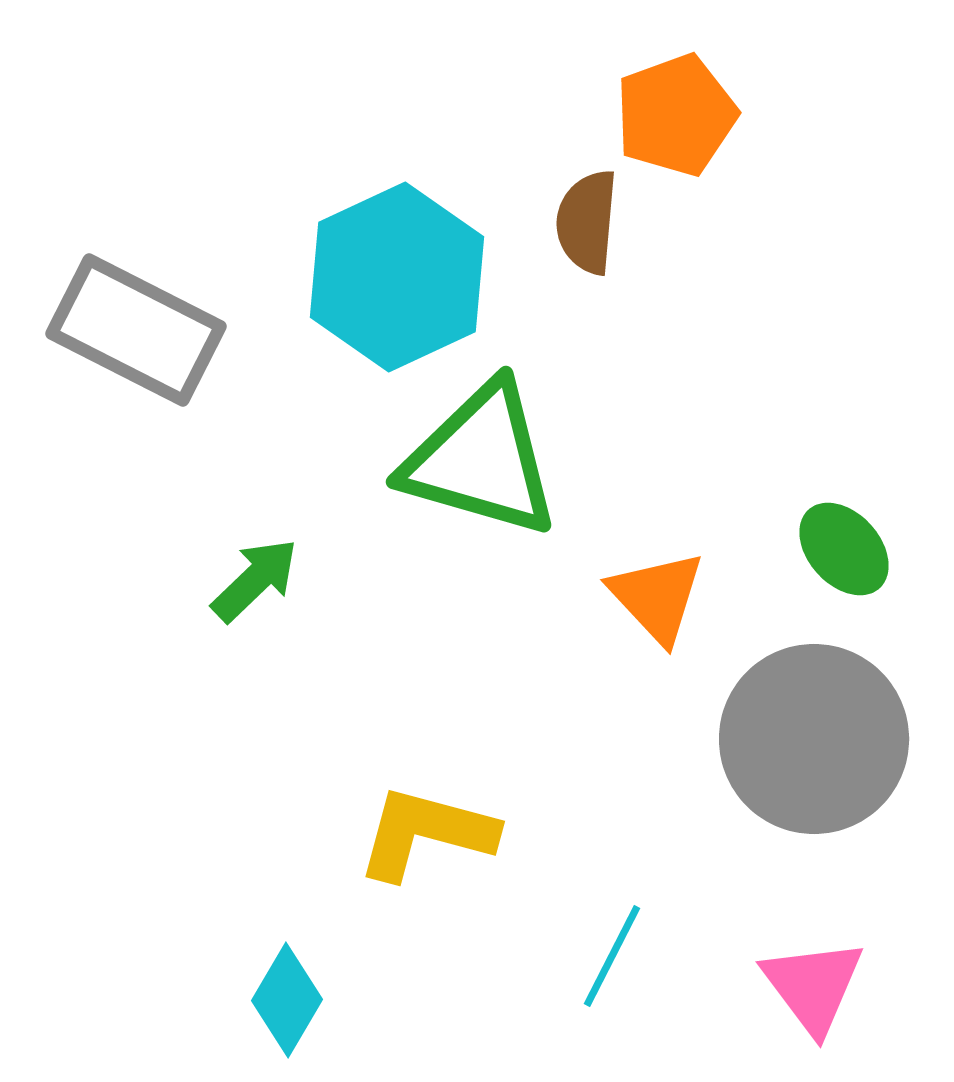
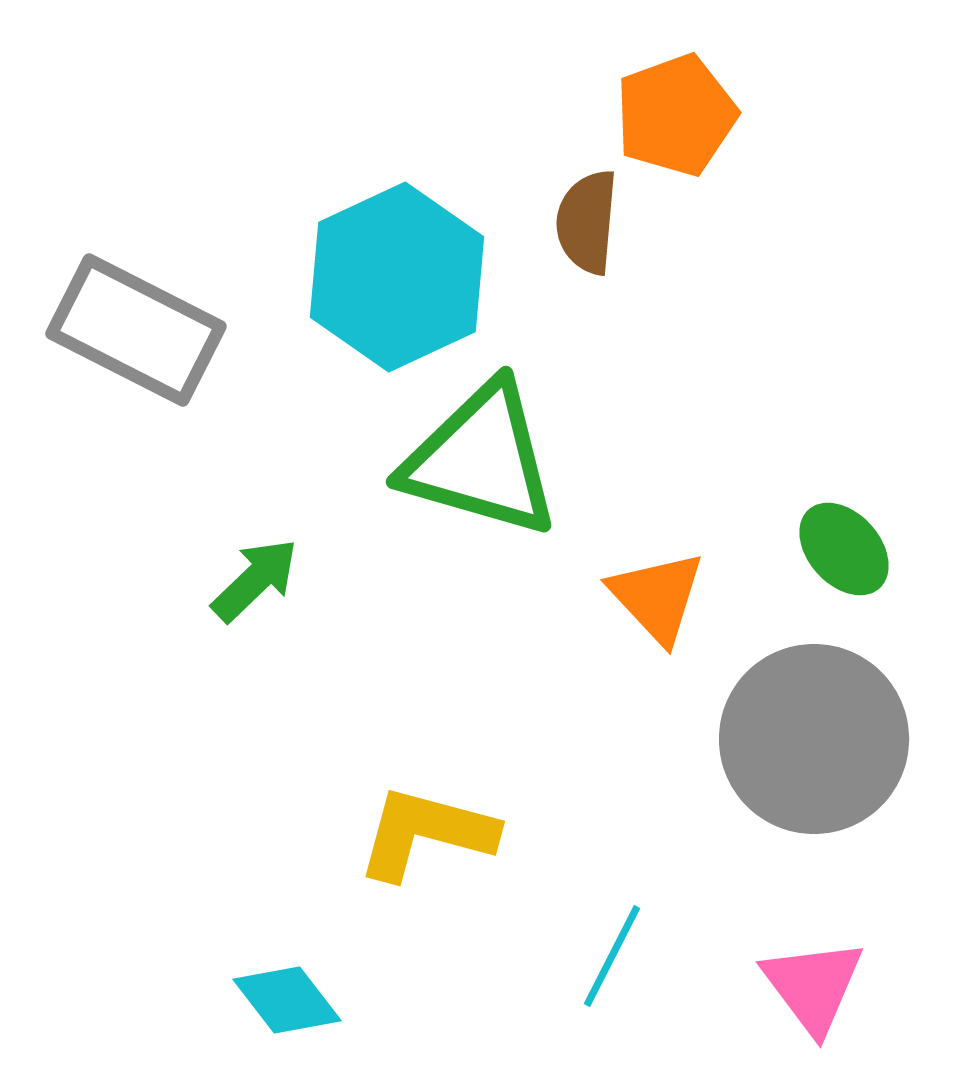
cyan diamond: rotated 68 degrees counterclockwise
